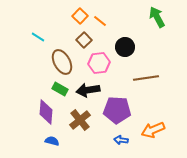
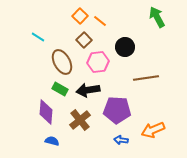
pink hexagon: moved 1 px left, 1 px up
